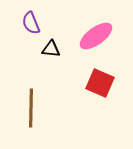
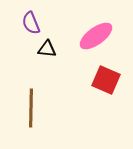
black triangle: moved 4 px left
red square: moved 6 px right, 3 px up
